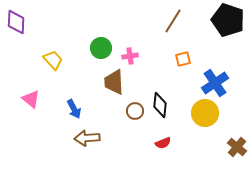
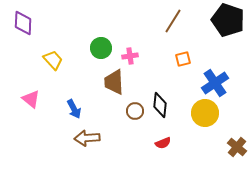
purple diamond: moved 7 px right, 1 px down
